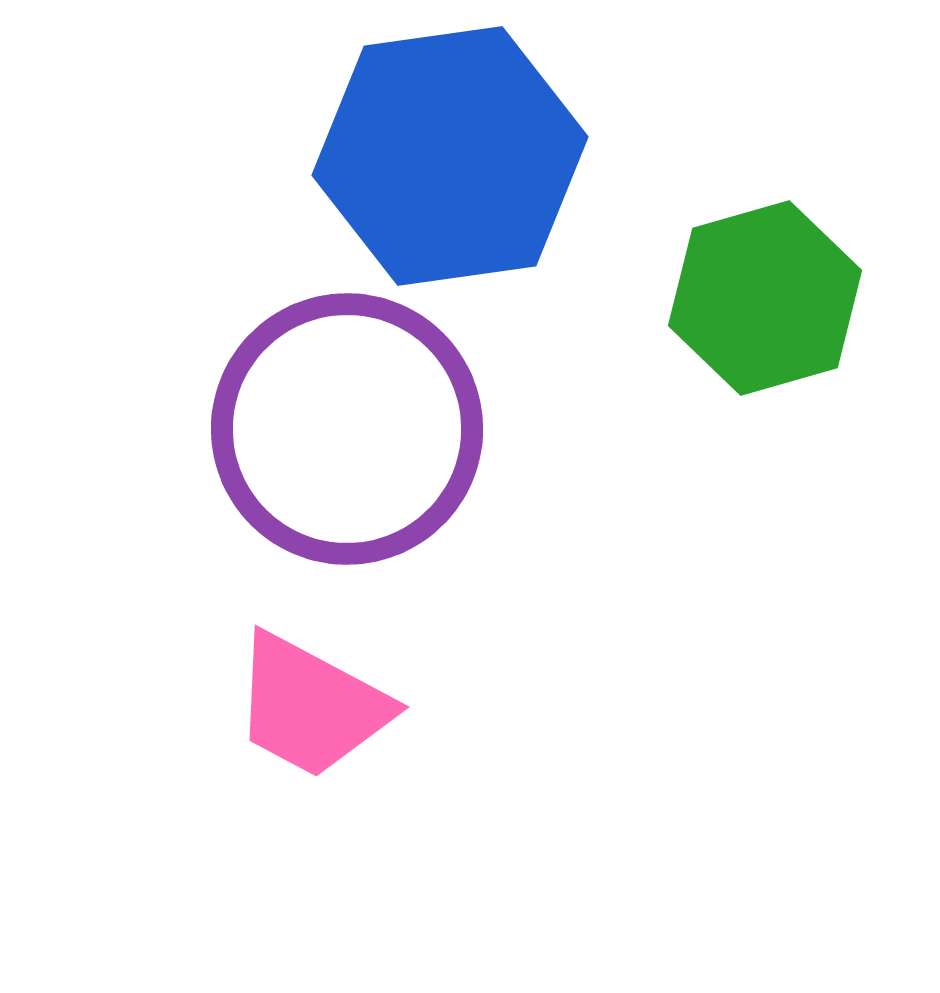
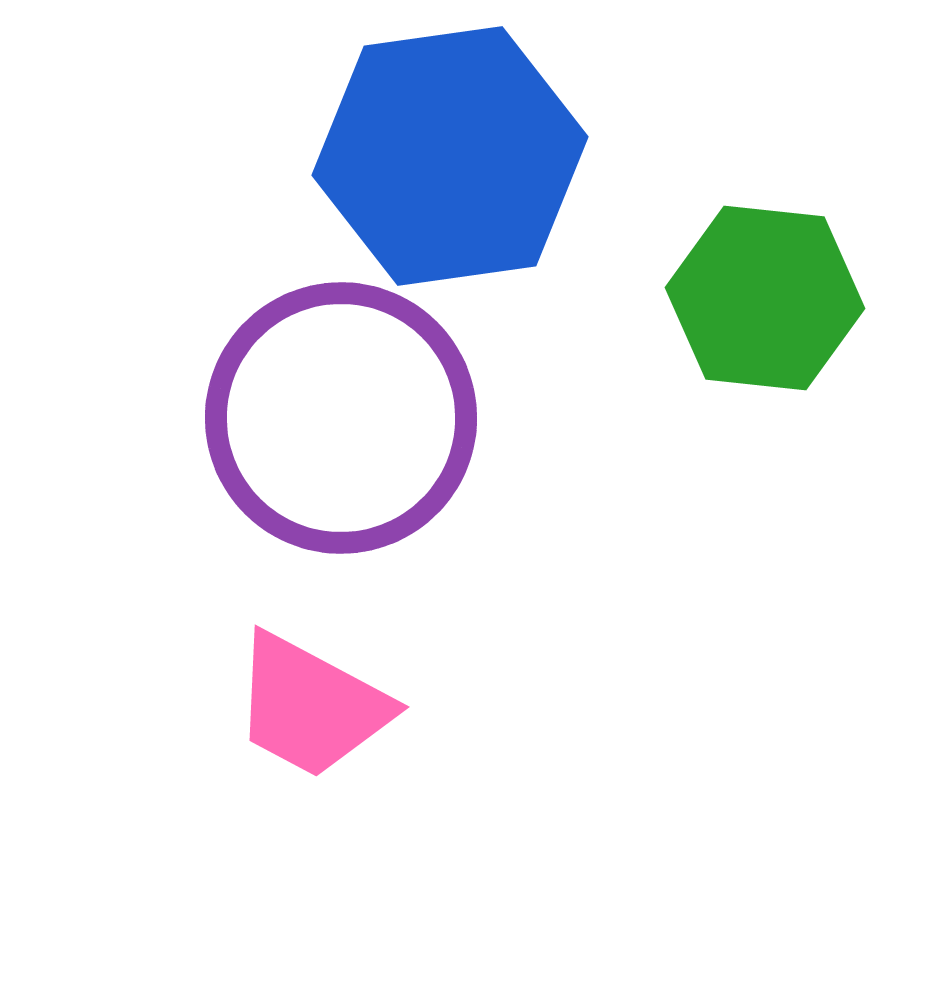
green hexagon: rotated 22 degrees clockwise
purple circle: moved 6 px left, 11 px up
